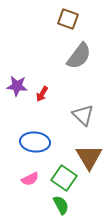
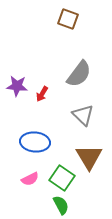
gray semicircle: moved 18 px down
green square: moved 2 px left
